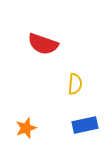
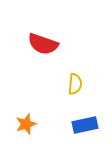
orange star: moved 4 px up
